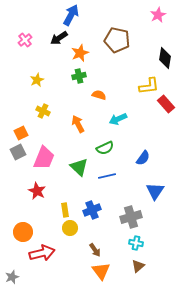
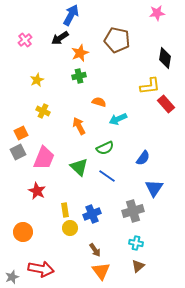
pink star: moved 1 px left, 2 px up; rotated 21 degrees clockwise
black arrow: moved 1 px right
yellow L-shape: moved 1 px right
orange semicircle: moved 7 px down
orange arrow: moved 1 px right, 2 px down
blue line: rotated 48 degrees clockwise
blue triangle: moved 1 px left, 3 px up
blue cross: moved 4 px down
gray cross: moved 2 px right, 6 px up
red arrow: moved 1 px left, 16 px down; rotated 25 degrees clockwise
